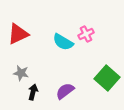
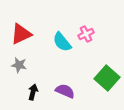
red triangle: moved 3 px right
cyan semicircle: moved 1 px left; rotated 20 degrees clockwise
gray star: moved 2 px left, 8 px up
purple semicircle: rotated 60 degrees clockwise
